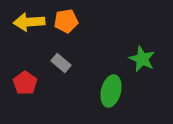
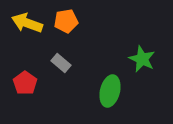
yellow arrow: moved 2 px left, 1 px down; rotated 24 degrees clockwise
green ellipse: moved 1 px left
